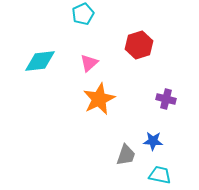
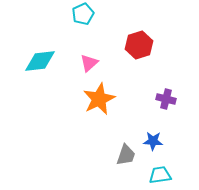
cyan trapezoid: rotated 20 degrees counterclockwise
